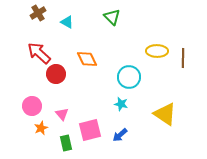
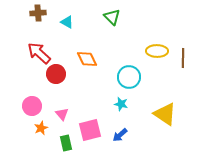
brown cross: rotated 28 degrees clockwise
